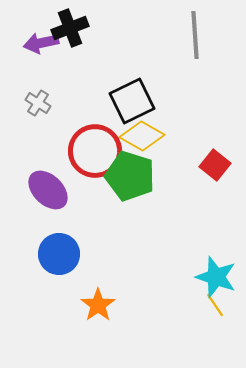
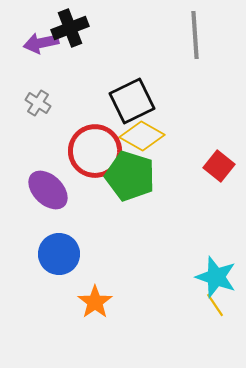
red square: moved 4 px right, 1 px down
orange star: moved 3 px left, 3 px up
